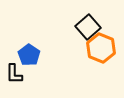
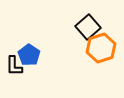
orange hexagon: rotated 20 degrees clockwise
black L-shape: moved 8 px up
